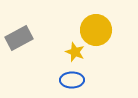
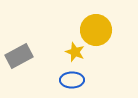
gray rectangle: moved 18 px down
